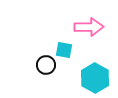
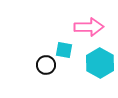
cyan hexagon: moved 5 px right, 15 px up
